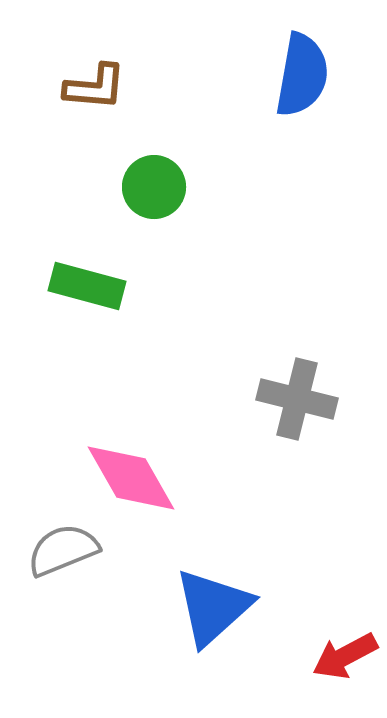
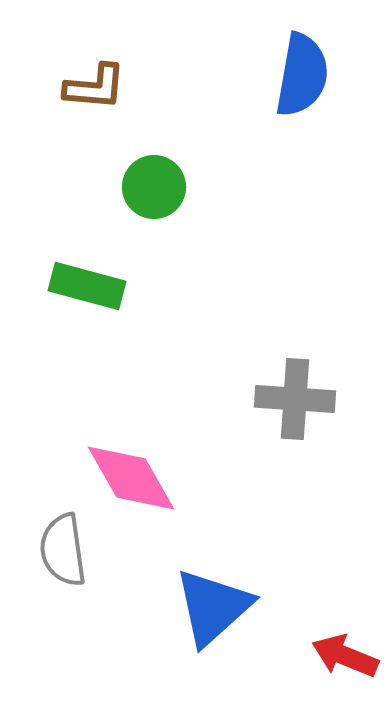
gray cross: moved 2 px left; rotated 10 degrees counterclockwise
gray semicircle: rotated 76 degrees counterclockwise
red arrow: rotated 50 degrees clockwise
